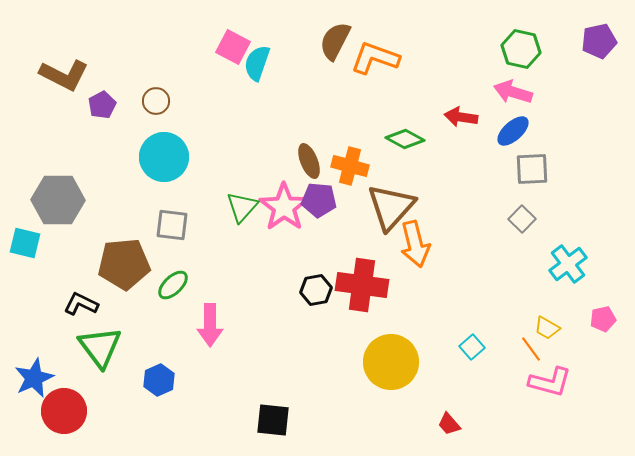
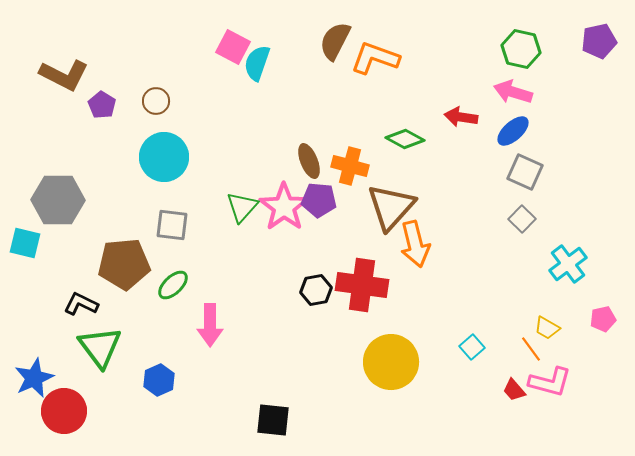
purple pentagon at (102, 105): rotated 12 degrees counterclockwise
gray square at (532, 169): moved 7 px left, 3 px down; rotated 27 degrees clockwise
red trapezoid at (449, 424): moved 65 px right, 34 px up
